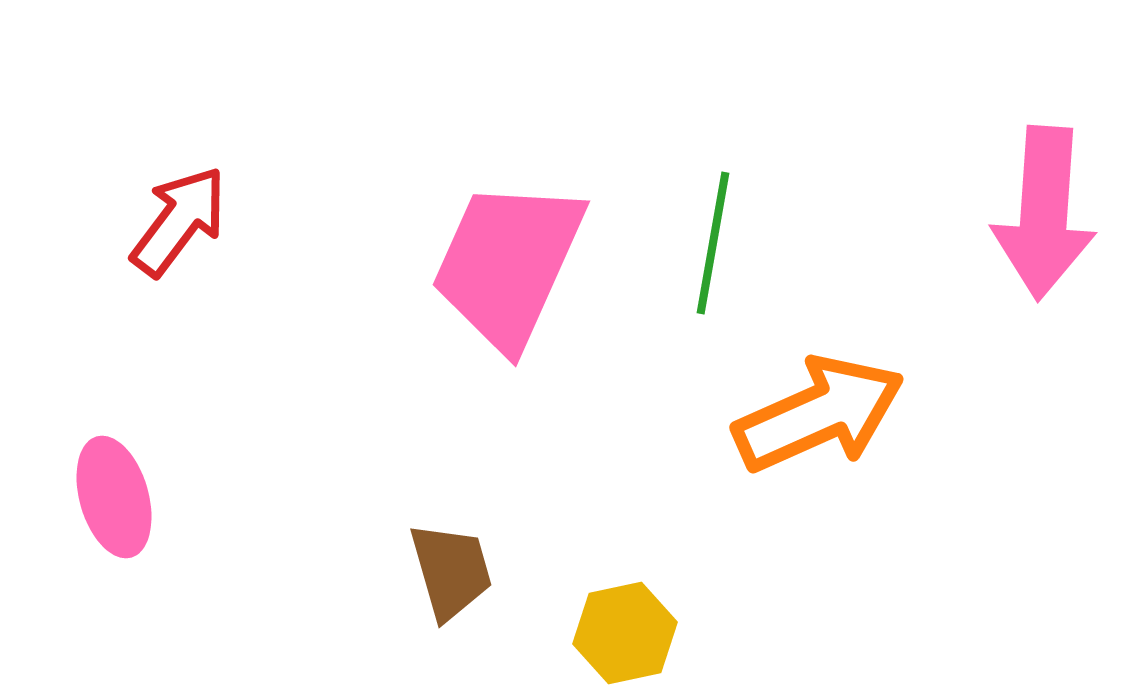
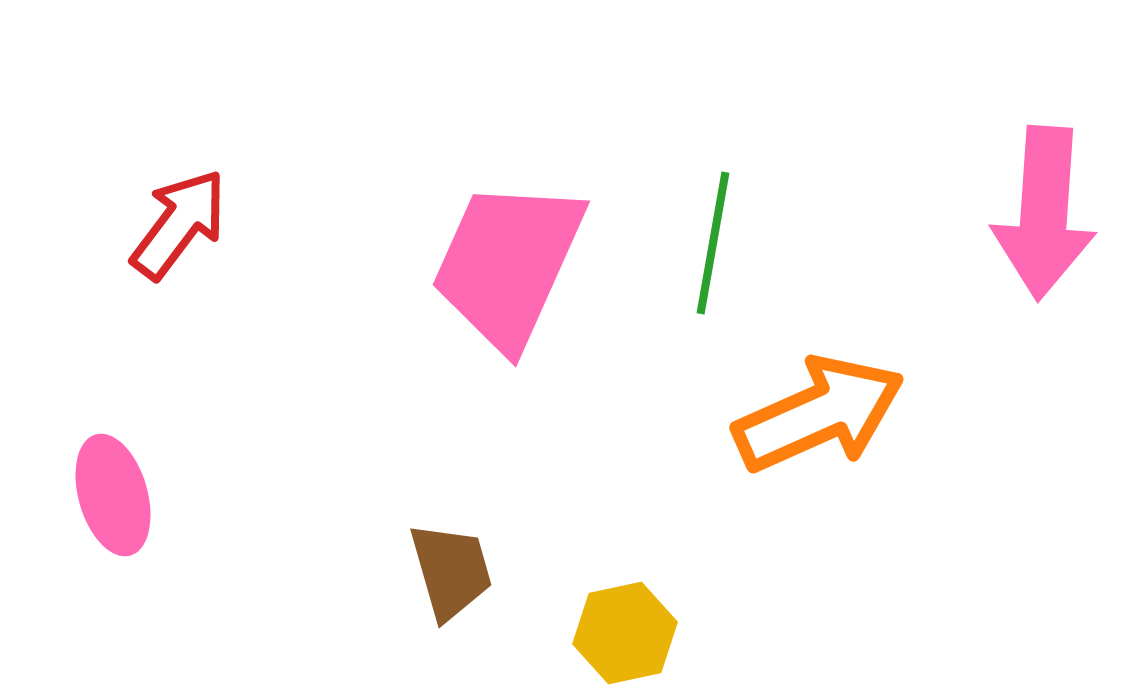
red arrow: moved 3 px down
pink ellipse: moved 1 px left, 2 px up
